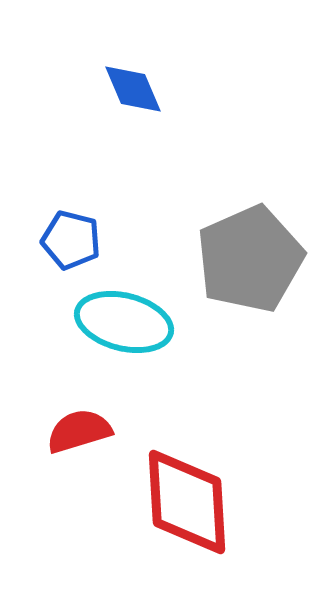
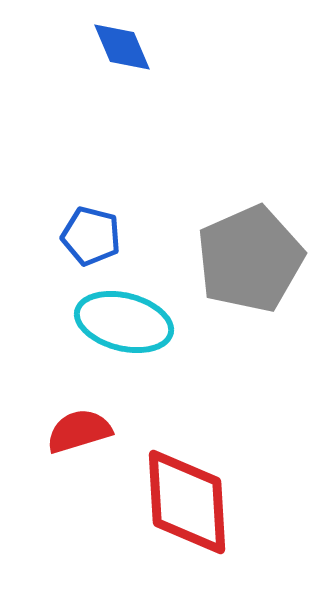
blue diamond: moved 11 px left, 42 px up
blue pentagon: moved 20 px right, 4 px up
